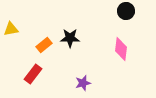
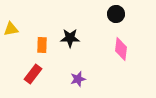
black circle: moved 10 px left, 3 px down
orange rectangle: moved 2 px left; rotated 49 degrees counterclockwise
purple star: moved 5 px left, 4 px up
